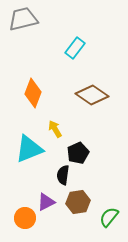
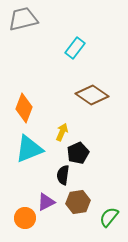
orange diamond: moved 9 px left, 15 px down
yellow arrow: moved 7 px right, 3 px down; rotated 54 degrees clockwise
